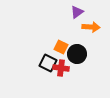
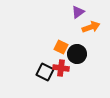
purple triangle: moved 1 px right
orange arrow: rotated 24 degrees counterclockwise
black square: moved 3 px left, 9 px down
